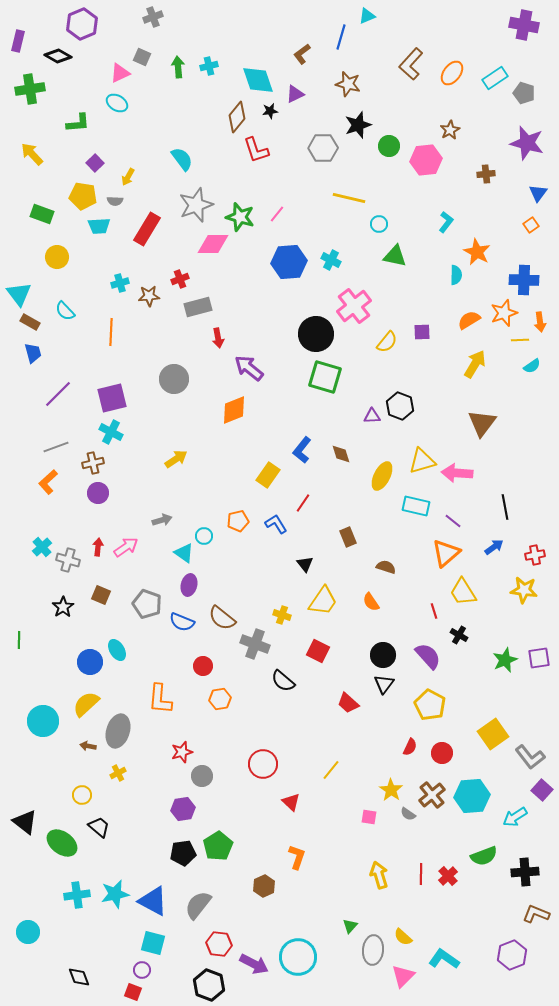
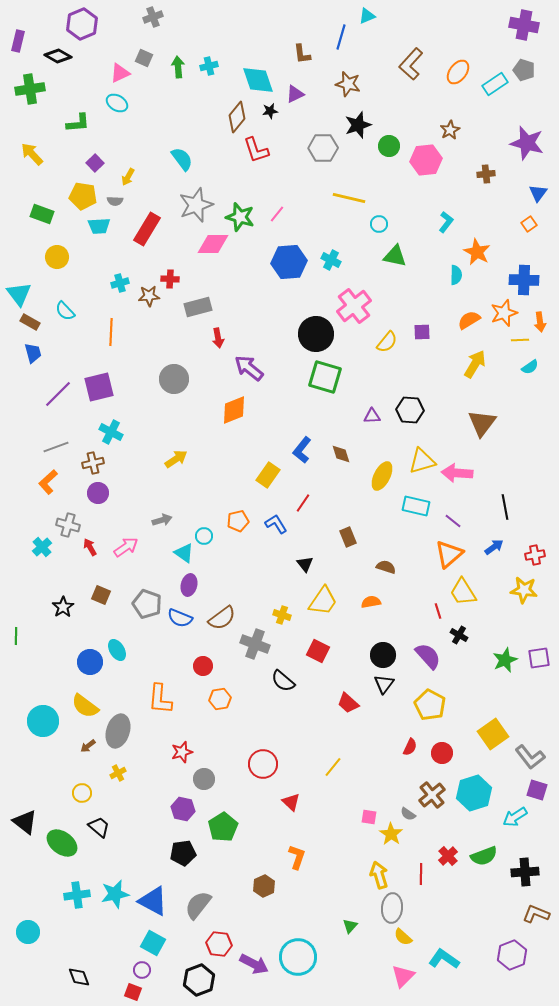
brown L-shape at (302, 54): rotated 60 degrees counterclockwise
gray square at (142, 57): moved 2 px right, 1 px down
orange ellipse at (452, 73): moved 6 px right, 1 px up
cyan rectangle at (495, 78): moved 6 px down
gray pentagon at (524, 93): moved 23 px up
orange square at (531, 225): moved 2 px left, 1 px up
red cross at (180, 279): moved 10 px left; rotated 24 degrees clockwise
cyan semicircle at (532, 366): moved 2 px left, 1 px down
purple square at (112, 398): moved 13 px left, 11 px up
black hexagon at (400, 406): moved 10 px right, 4 px down; rotated 16 degrees counterclockwise
red arrow at (98, 547): moved 8 px left; rotated 36 degrees counterclockwise
orange triangle at (446, 553): moved 3 px right, 1 px down
gray cross at (68, 560): moved 35 px up
orange semicircle at (371, 602): rotated 114 degrees clockwise
red line at (434, 611): moved 4 px right
brown semicircle at (222, 618): rotated 76 degrees counterclockwise
blue semicircle at (182, 622): moved 2 px left, 4 px up
green line at (19, 640): moved 3 px left, 4 px up
yellow semicircle at (86, 704): moved 1 px left, 2 px down; rotated 100 degrees counterclockwise
brown arrow at (88, 746): rotated 49 degrees counterclockwise
yellow line at (331, 770): moved 2 px right, 3 px up
gray circle at (202, 776): moved 2 px right, 3 px down
yellow star at (391, 790): moved 44 px down
purple square at (542, 790): moved 5 px left; rotated 25 degrees counterclockwise
yellow circle at (82, 795): moved 2 px up
cyan hexagon at (472, 796): moved 2 px right, 3 px up; rotated 12 degrees counterclockwise
purple hexagon at (183, 809): rotated 20 degrees clockwise
green pentagon at (218, 846): moved 5 px right, 19 px up
red cross at (448, 876): moved 20 px up
cyan square at (153, 943): rotated 15 degrees clockwise
gray ellipse at (373, 950): moved 19 px right, 42 px up
black hexagon at (209, 985): moved 10 px left, 5 px up; rotated 20 degrees clockwise
